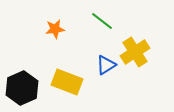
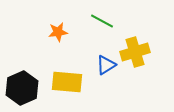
green line: rotated 10 degrees counterclockwise
orange star: moved 3 px right, 3 px down
yellow cross: rotated 16 degrees clockwise
yellow rectangle: rotated 16 degrees counterclockwise
